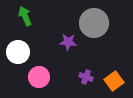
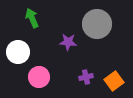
green arrow: moved 7 px right, 2 px down
gray circle: moved 3 px right, 1 px down
purple cross: rotated 32 degrees counterclockwise
